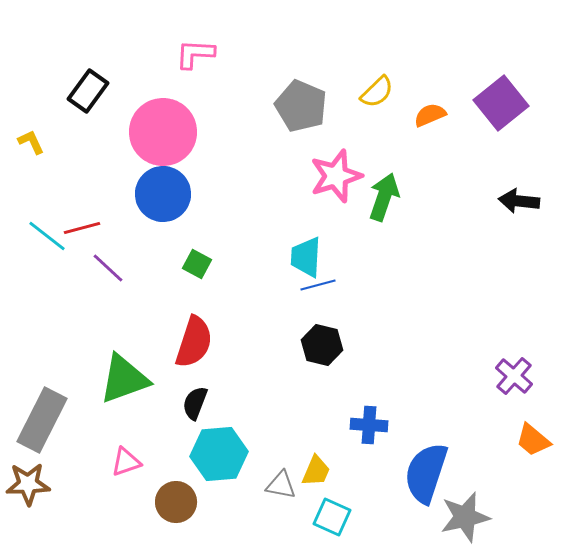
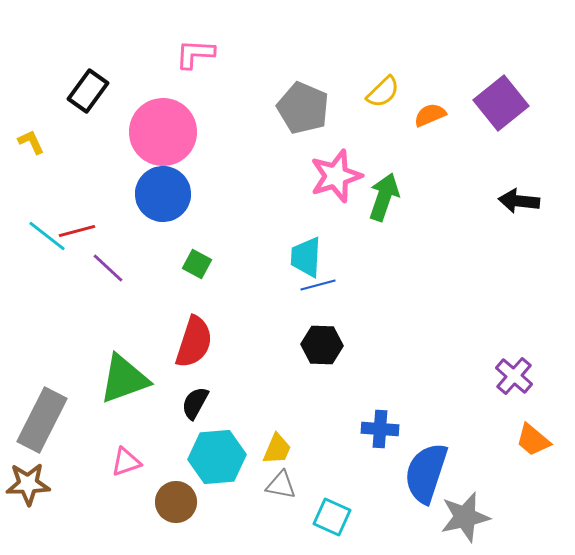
yellow semicircle: moved 6 px right
gray pentagon: moved 2 px right, 2 px down
red line: moved 5 px left, 3 px down
black hexagon: rotated 12 degrees counterclockwise
black semicircle: rotated 8 degrees clockwise
blue cross: moved 11 px right, 4 px down
cyan hexagon: moved 2 px left, 3 px down
yellow trapezoid: moved 39 px left, 22 px up
